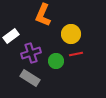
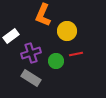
yellow circle: moved 4 px left, 3 px up
gray rectangle: moved 1 px right
